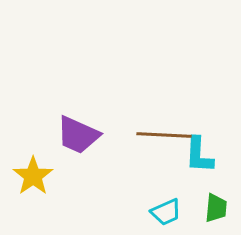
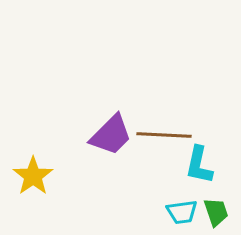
purple trapezoid: moved 33 px right; rotated 69 degrees counterclockwise
cyan L-shape: moved 10 px down; rotated 9 degrees clockwise
green trapezoid: moved 4 px down; rotated 24 degrees counterclockwise
cyan trapezoid: moved 16 px right; rotated 16 degrees clockwise
